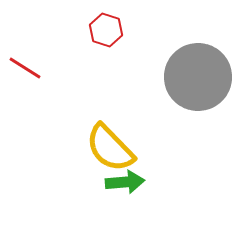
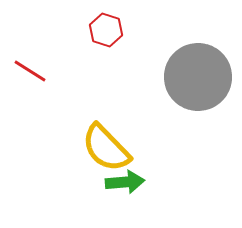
red line: moved 5 px right, 3 px down
yellow semicircle: moved 4 px left
